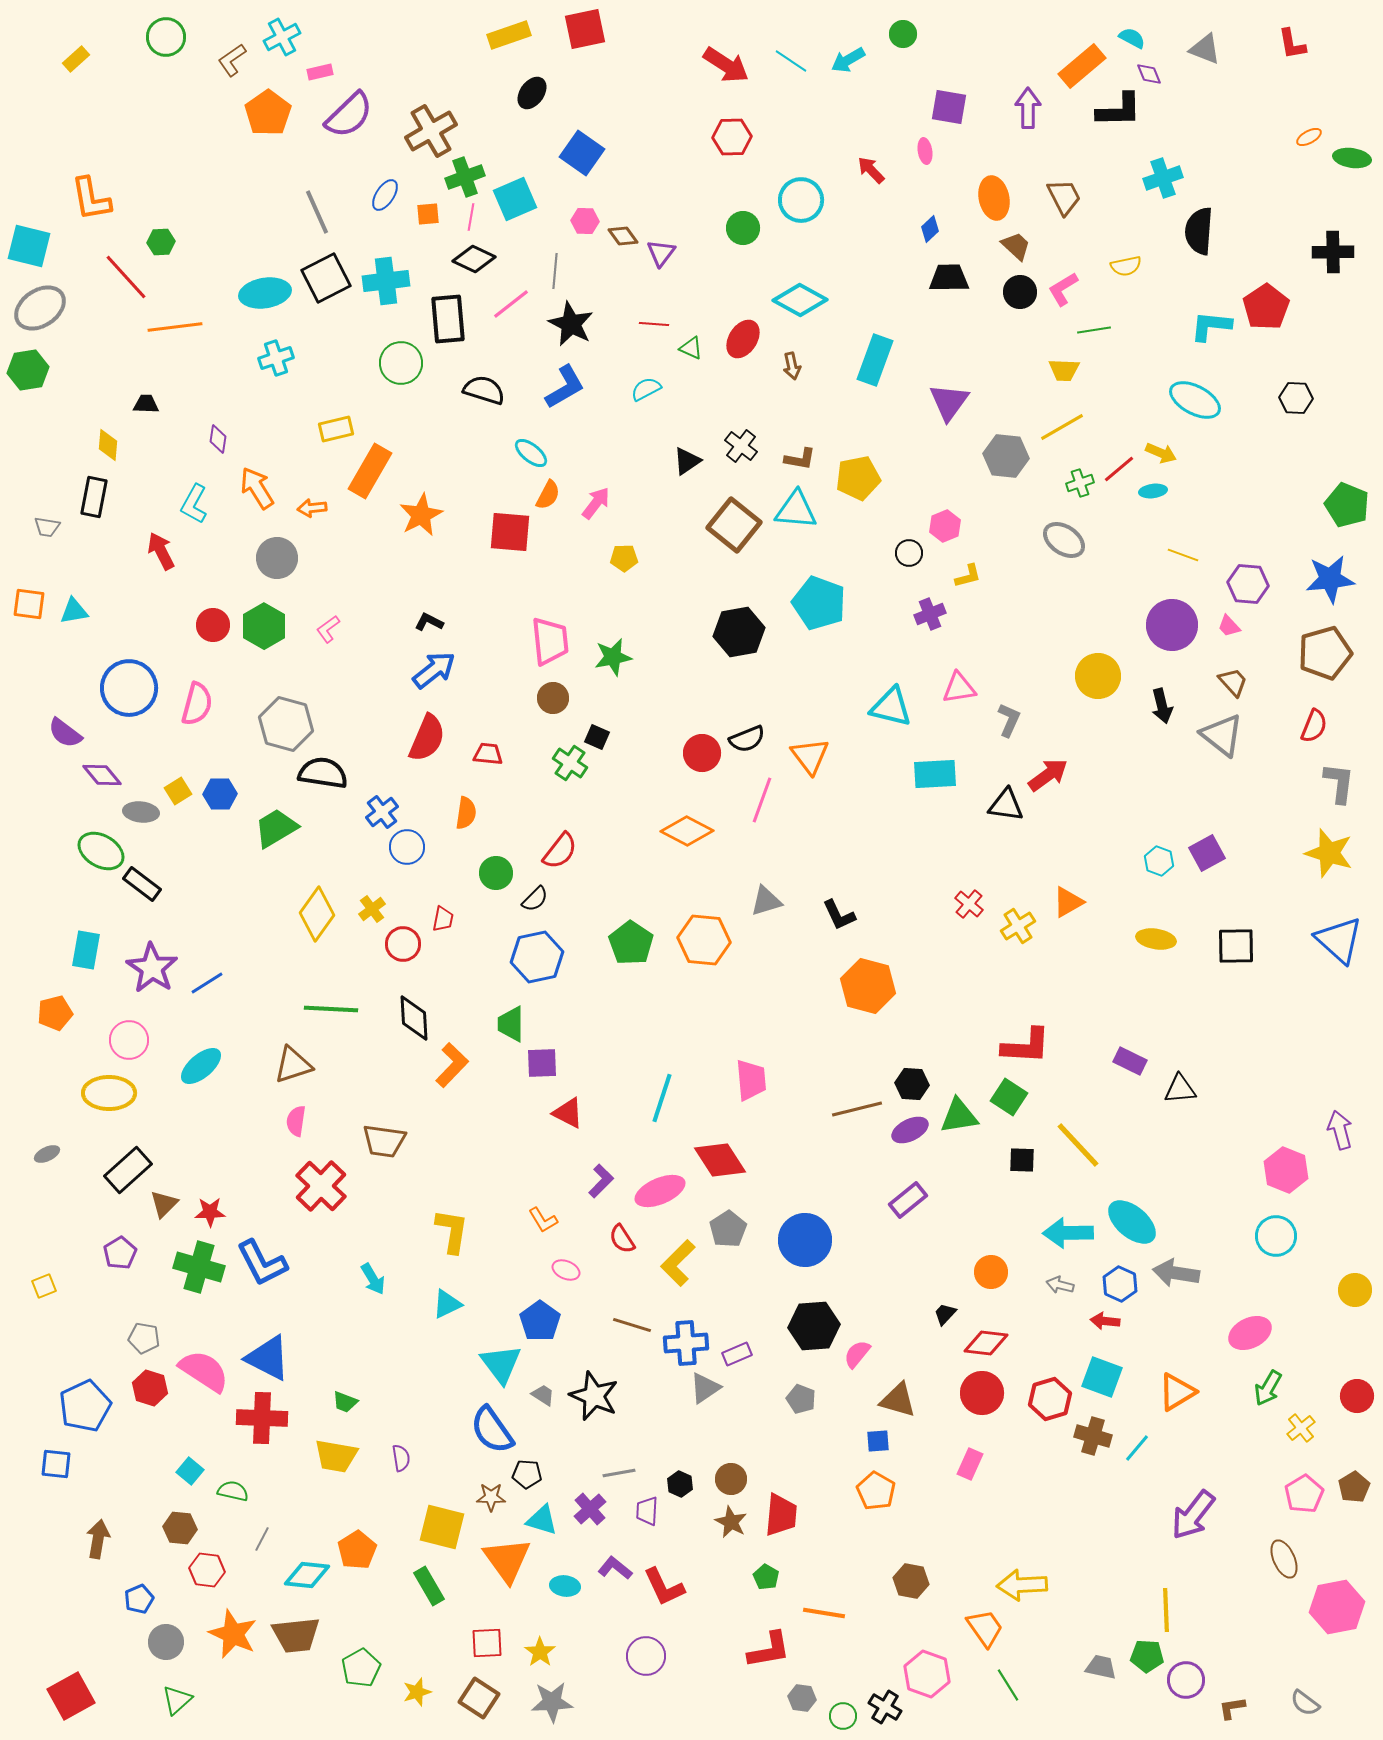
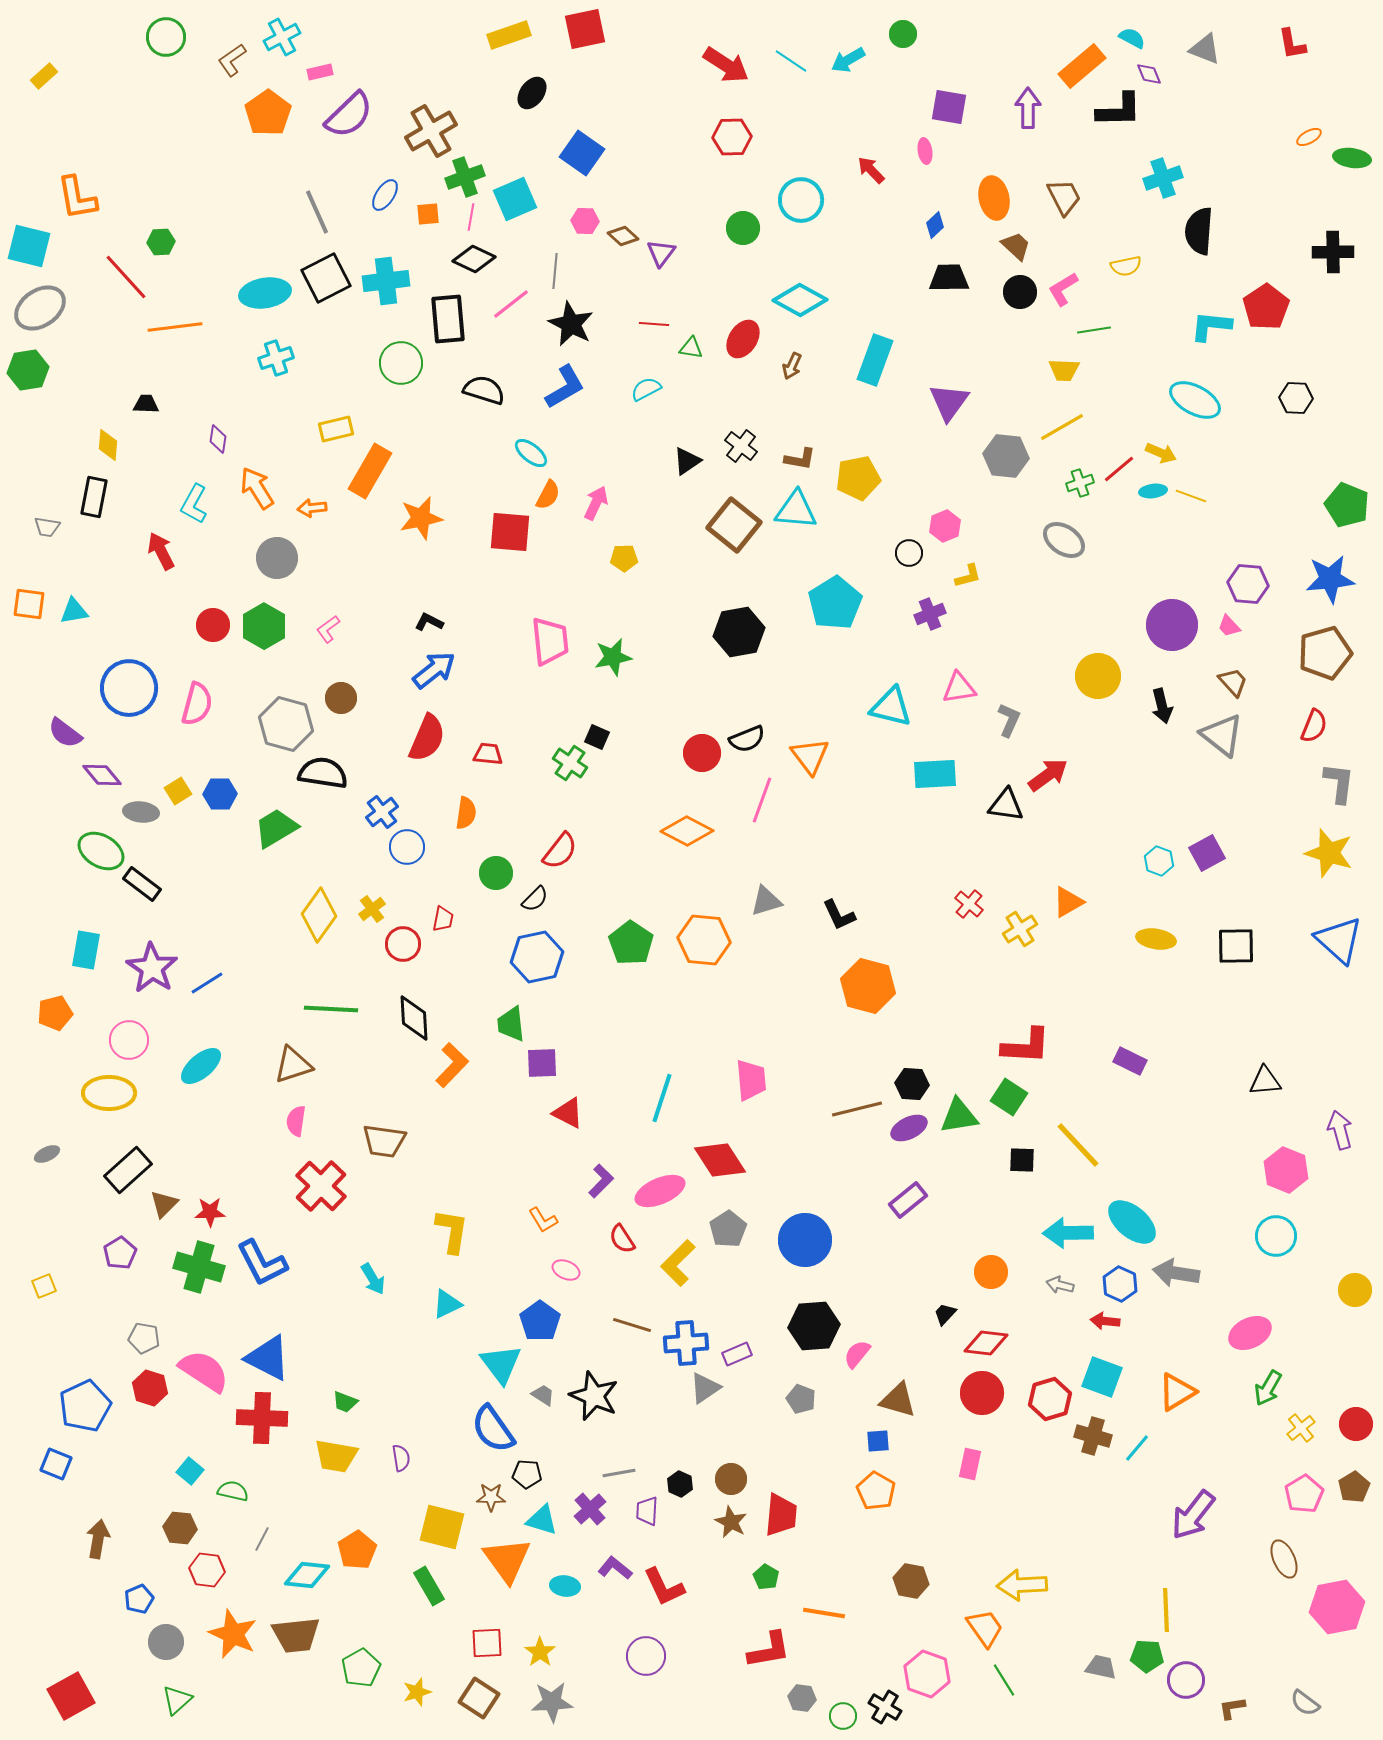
yellow rectangle at (76, 59): moved 32 px left, 17 px down
orange L-shape at (91, 199): moved 14 px left, 1 px up
blue diamond at (930, 229): moved 5 px right, 4 px up
brown diamond at (623, 236): rotated 12 degrees counterclockwise
green triangle at (691, 348): rotated 15 degrees counterclockwise
brown arrow at (792, 366): rotated 36 degrees clockwise
pink arrow at (596, 503): rotated 12 degrees counterclockwise
orange star at (421, 515): moved 3 px down; rotated 15 degrees clockwise
yellow line at (1183, 555): moved 8 px right, 59 px up
cyan pentagon at (819, 603): moved 16 px right; rotated 20 degrees clockwise
brown circle at (553, 698): moved 212 px left
yellow diamond at (317, 914): moved 2 px right, 1 px down
yellow cross at (1018, 926): moved 2 px right, 3 px down
green trapezoid at (511, 1024): rotated 6 degrees counterclockwise
black triangle at (1180, 1089): moved 85 px right, 8 px up
purple ellipse at (910, 1130): moved 1 px left, 2 px up
red circle at (1357, 1396): moved 1 px left, 28 px down
blue semicircle at (492, 1430): moved 1 px right, 1 px up
blue square at (56, 1464): rotated 16 degrees clockwise
pink rectangle at (970, 1464): rotated 12 degrees counterclockwise
green line at (1008, 1685): moved 4 px left, 5 px up
